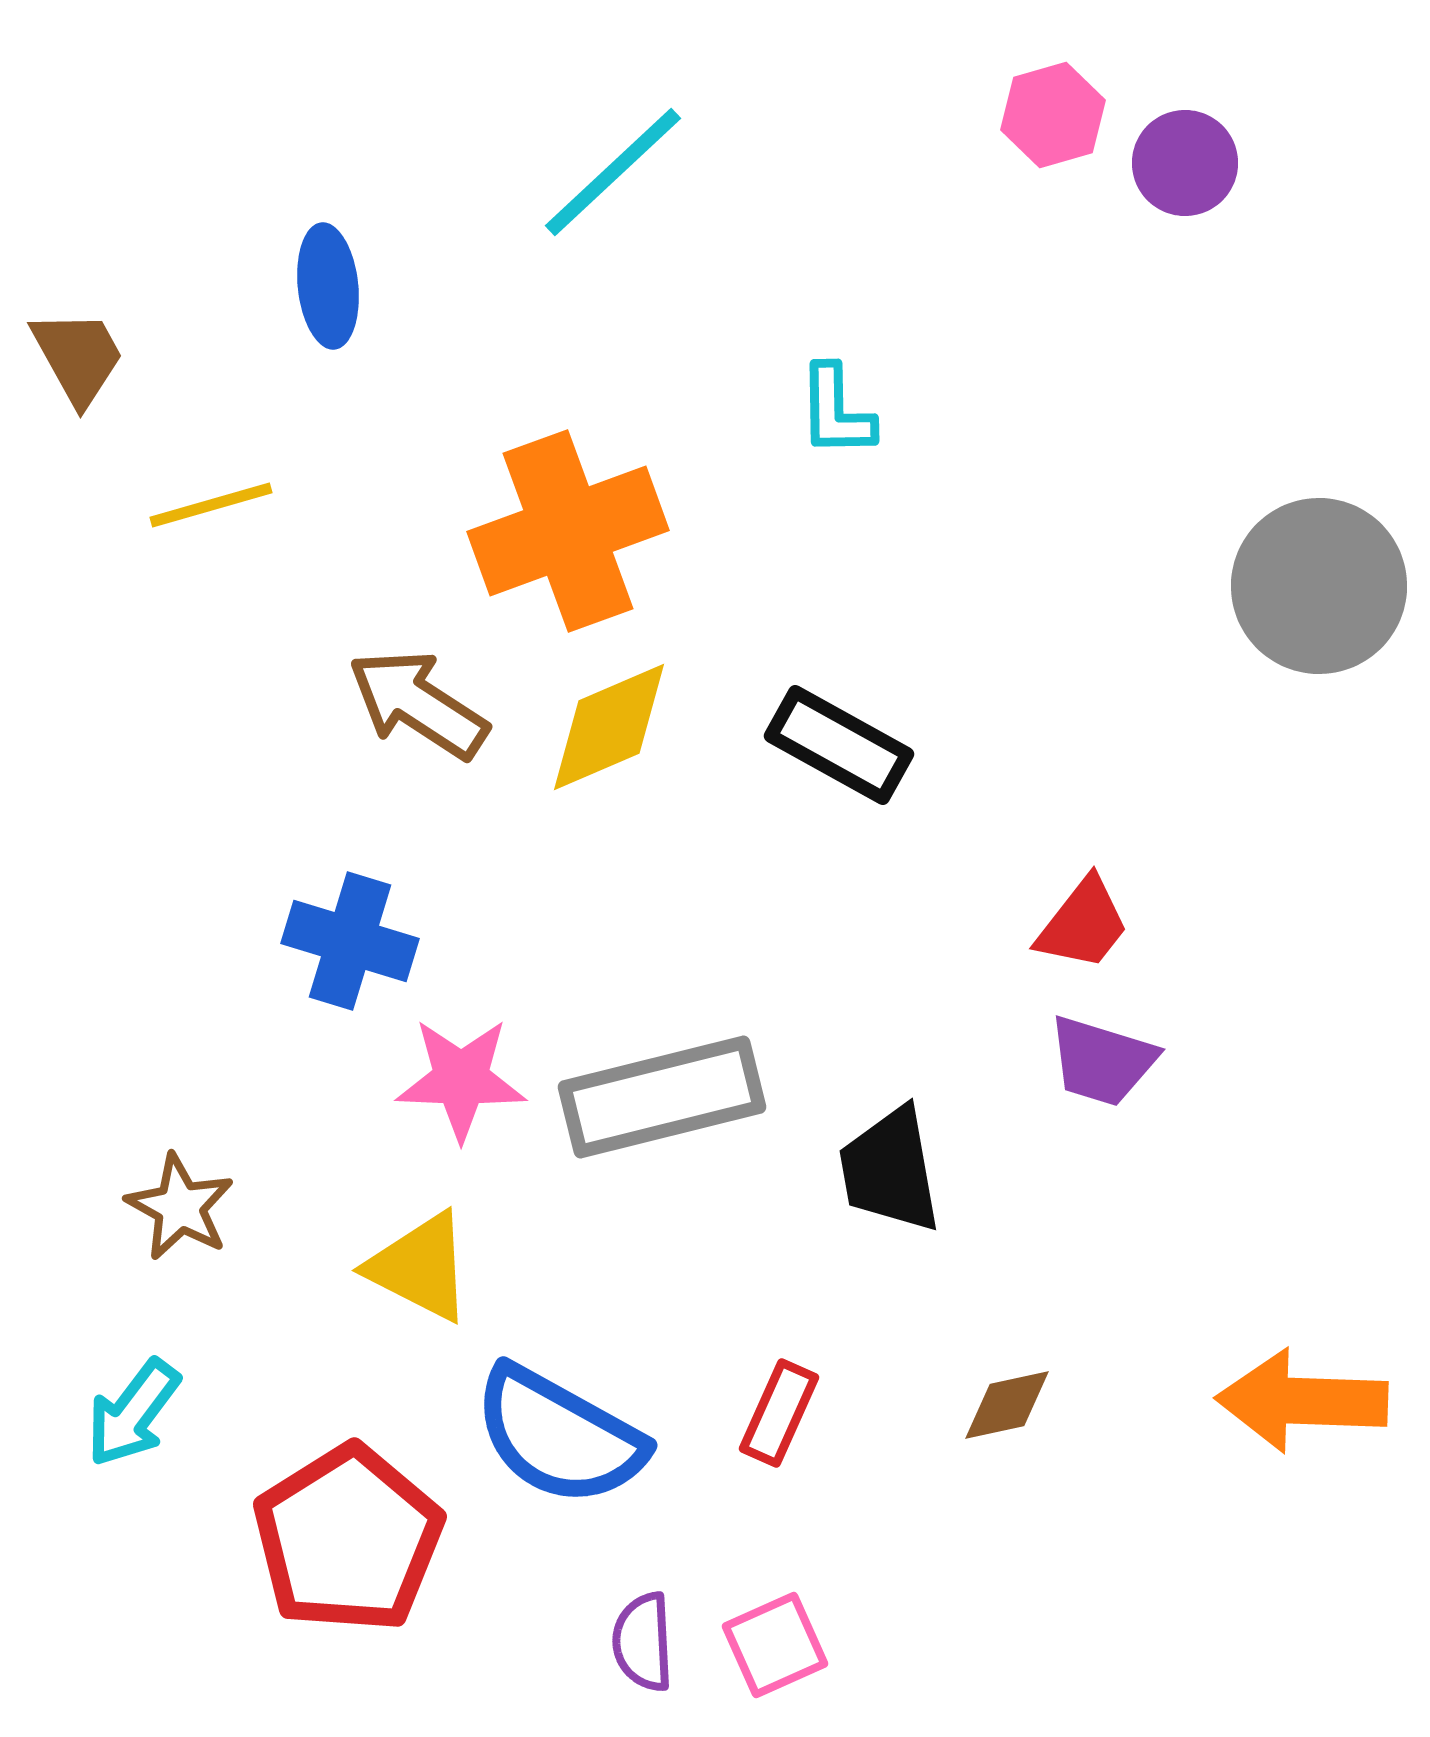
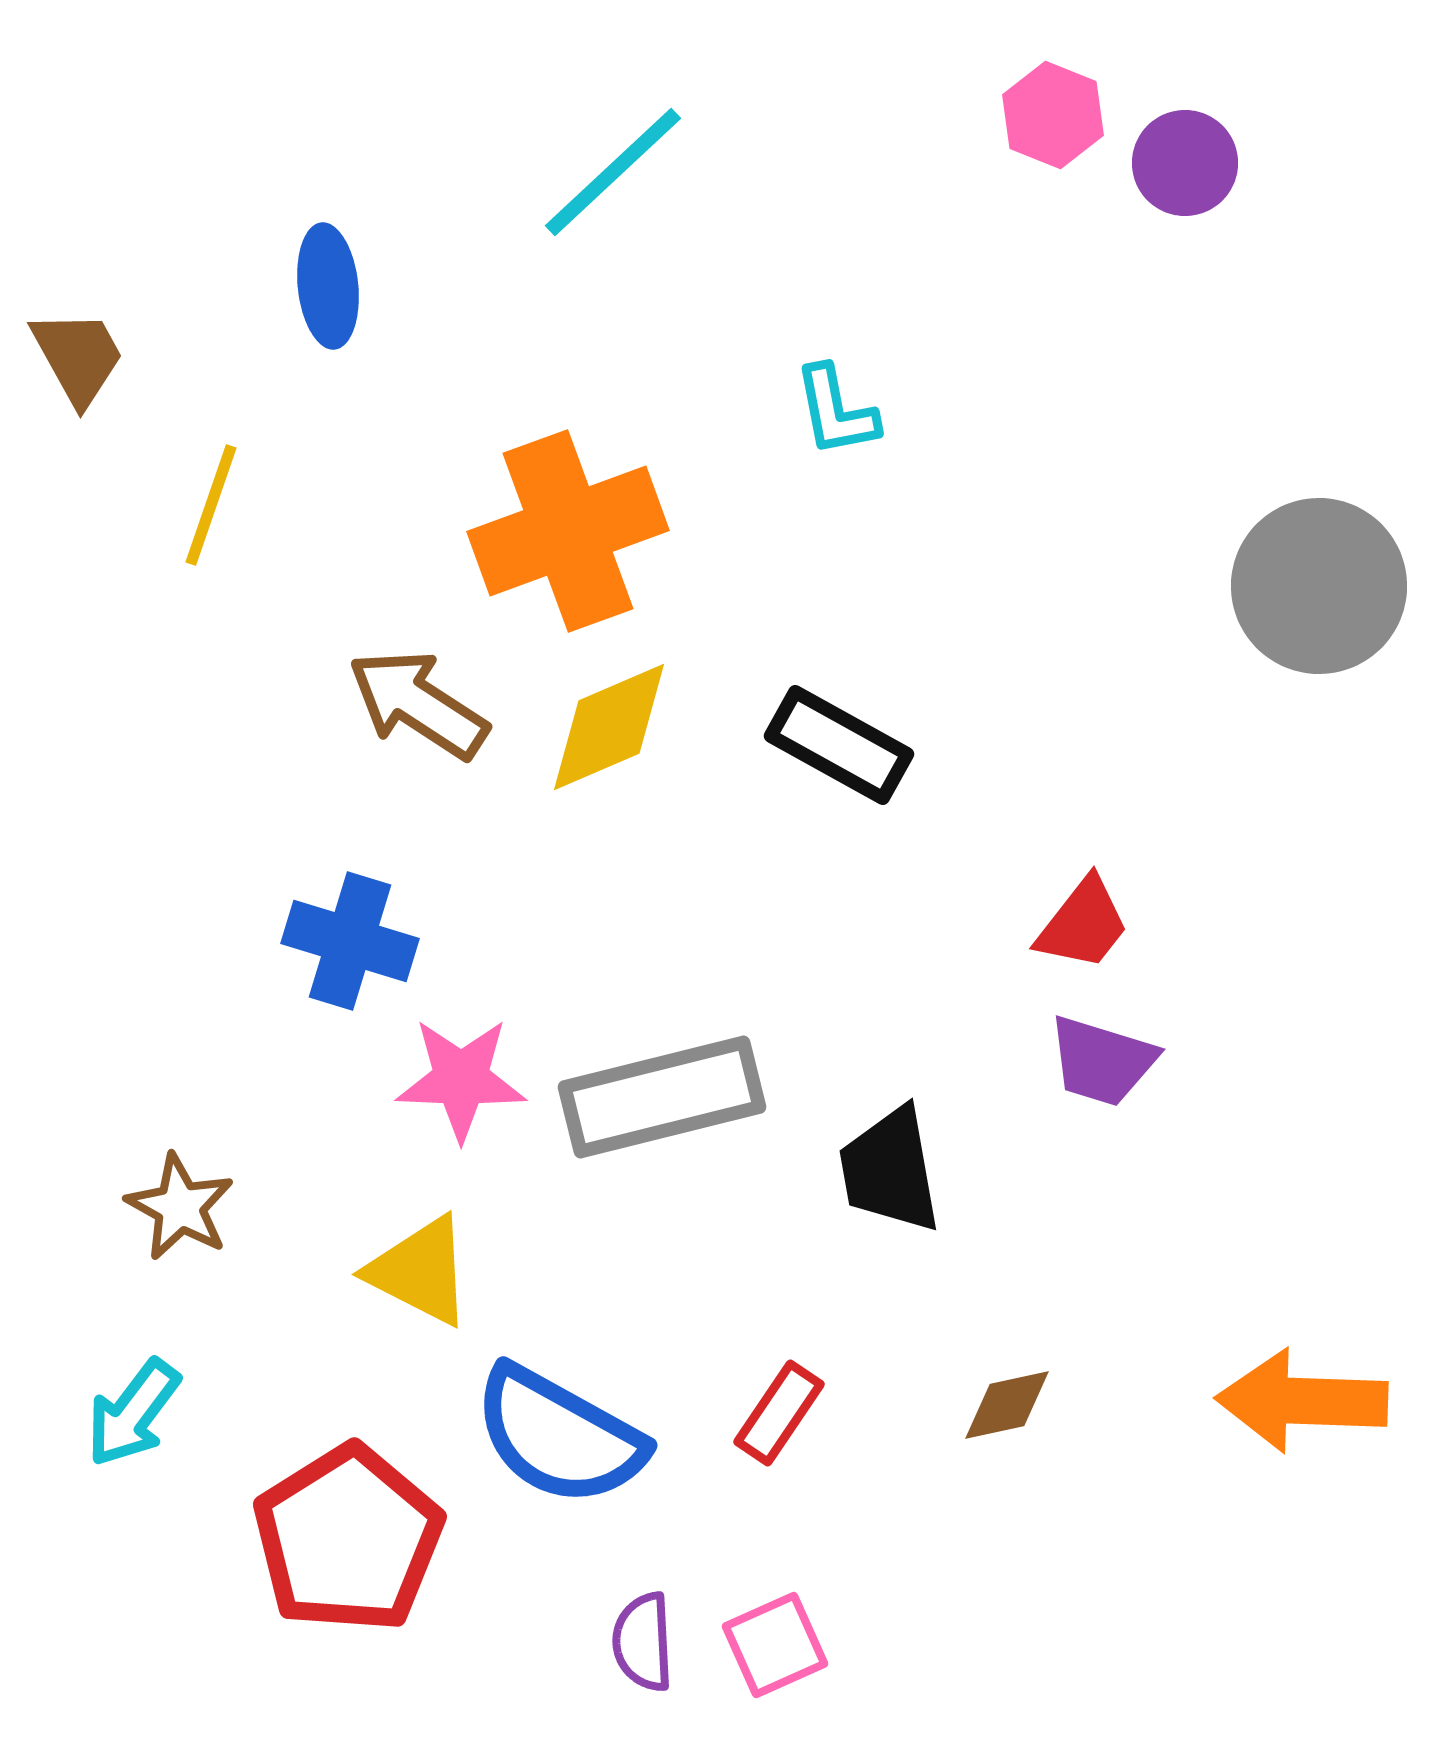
pink hexagon: rotated 22 degrees counterclockwise
cyan L-shape: rotated 10 degrees counterclockwise
yellow line: rotated 55 degrees counterclockwise
yellow triangle: moved 4 px down
red rectangle: rotated 10 degrees clockwise
